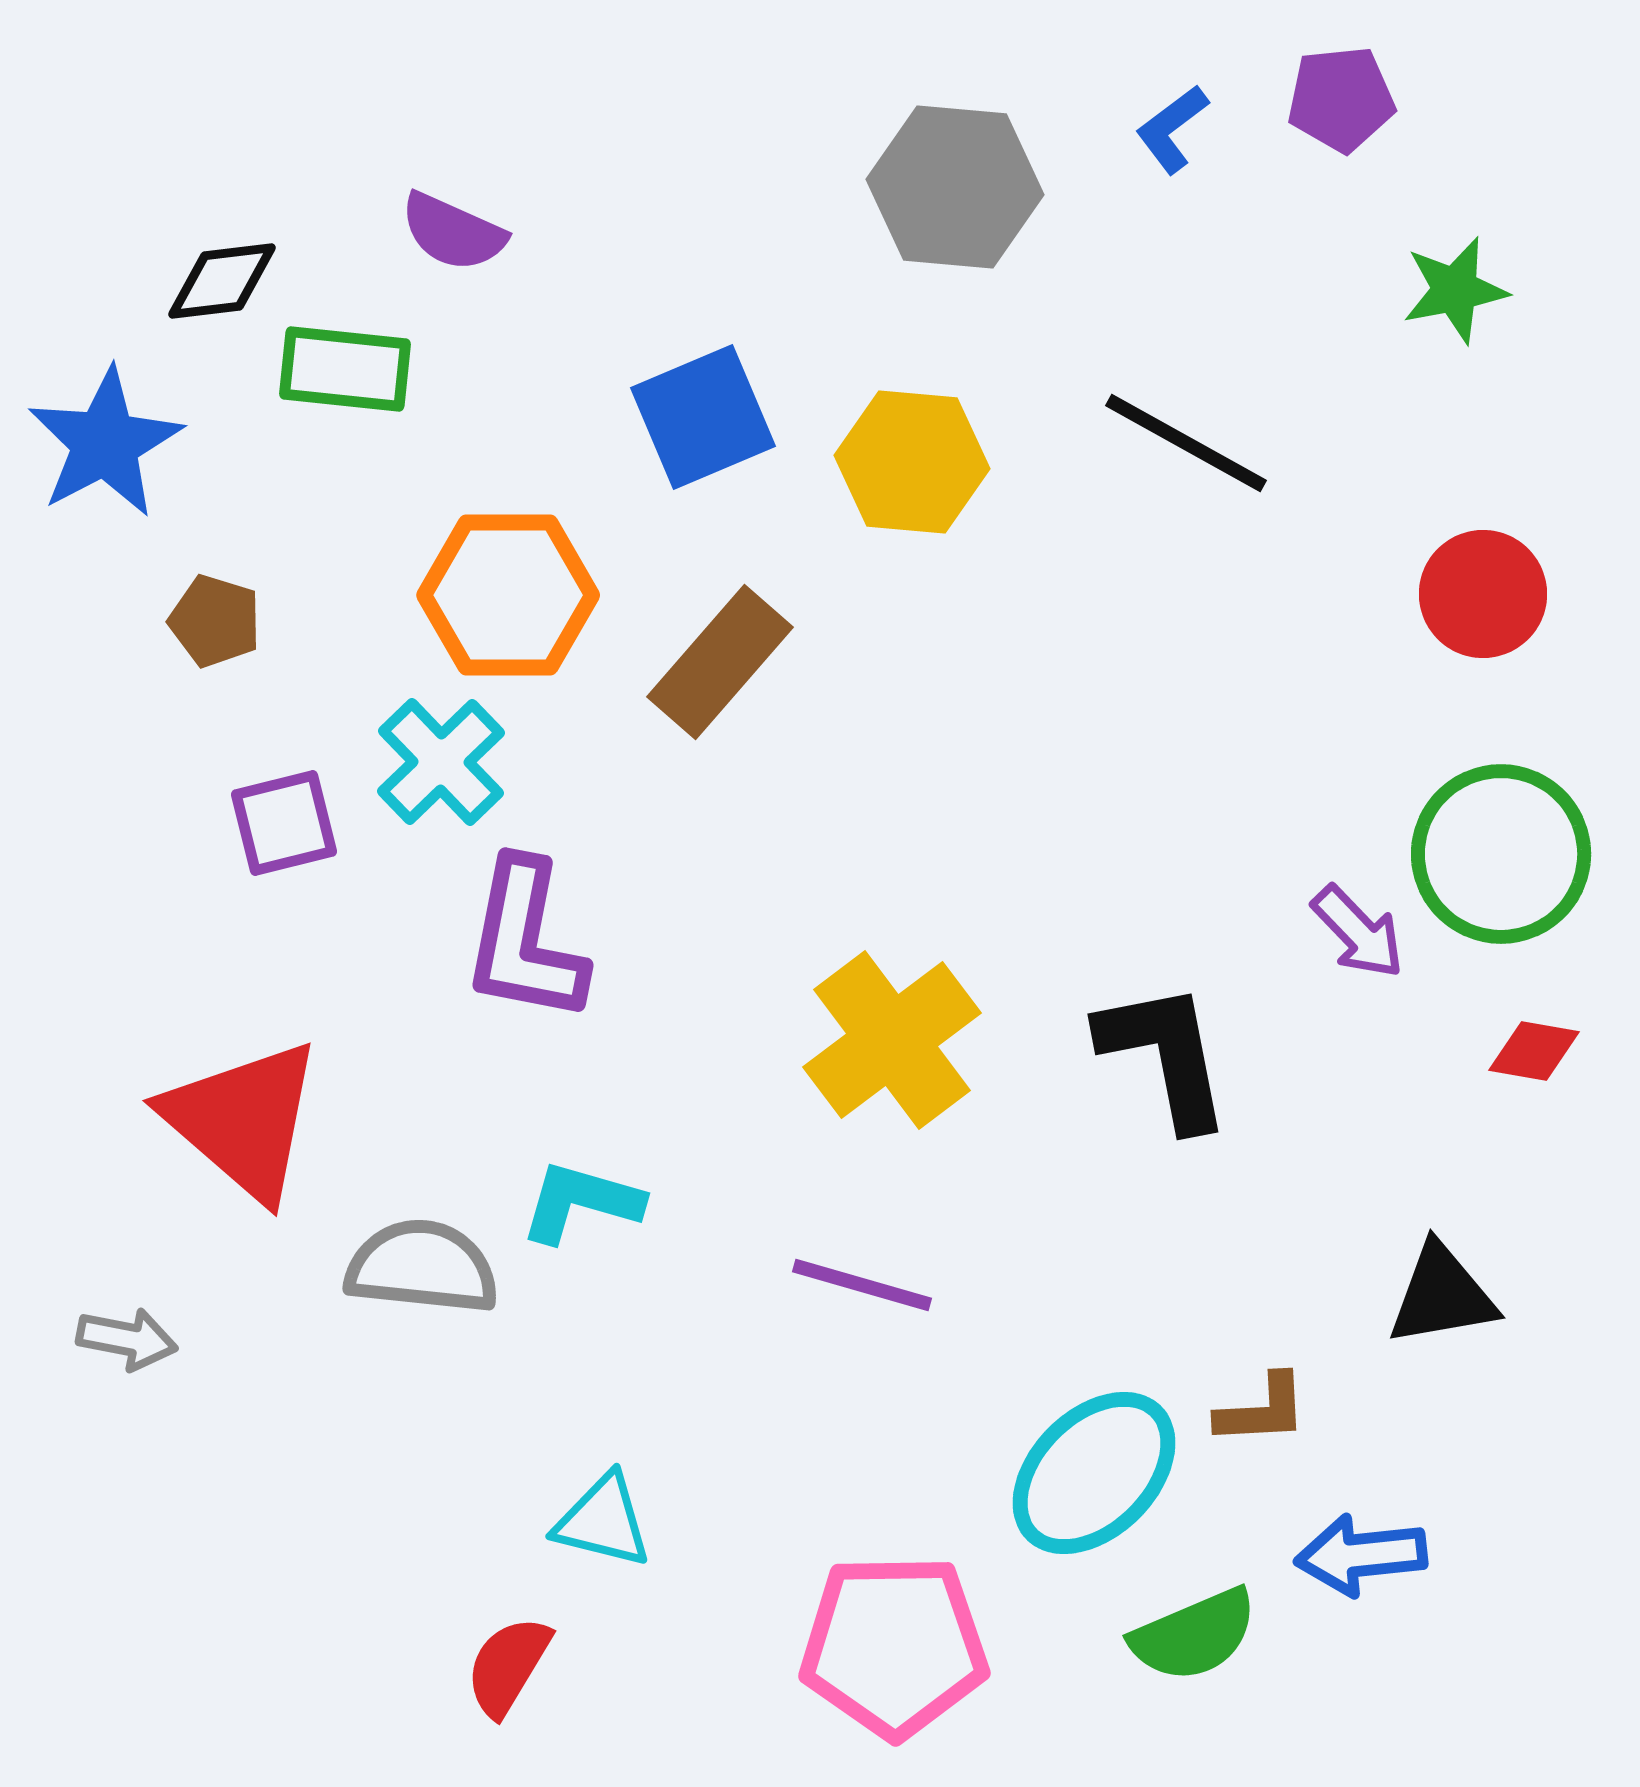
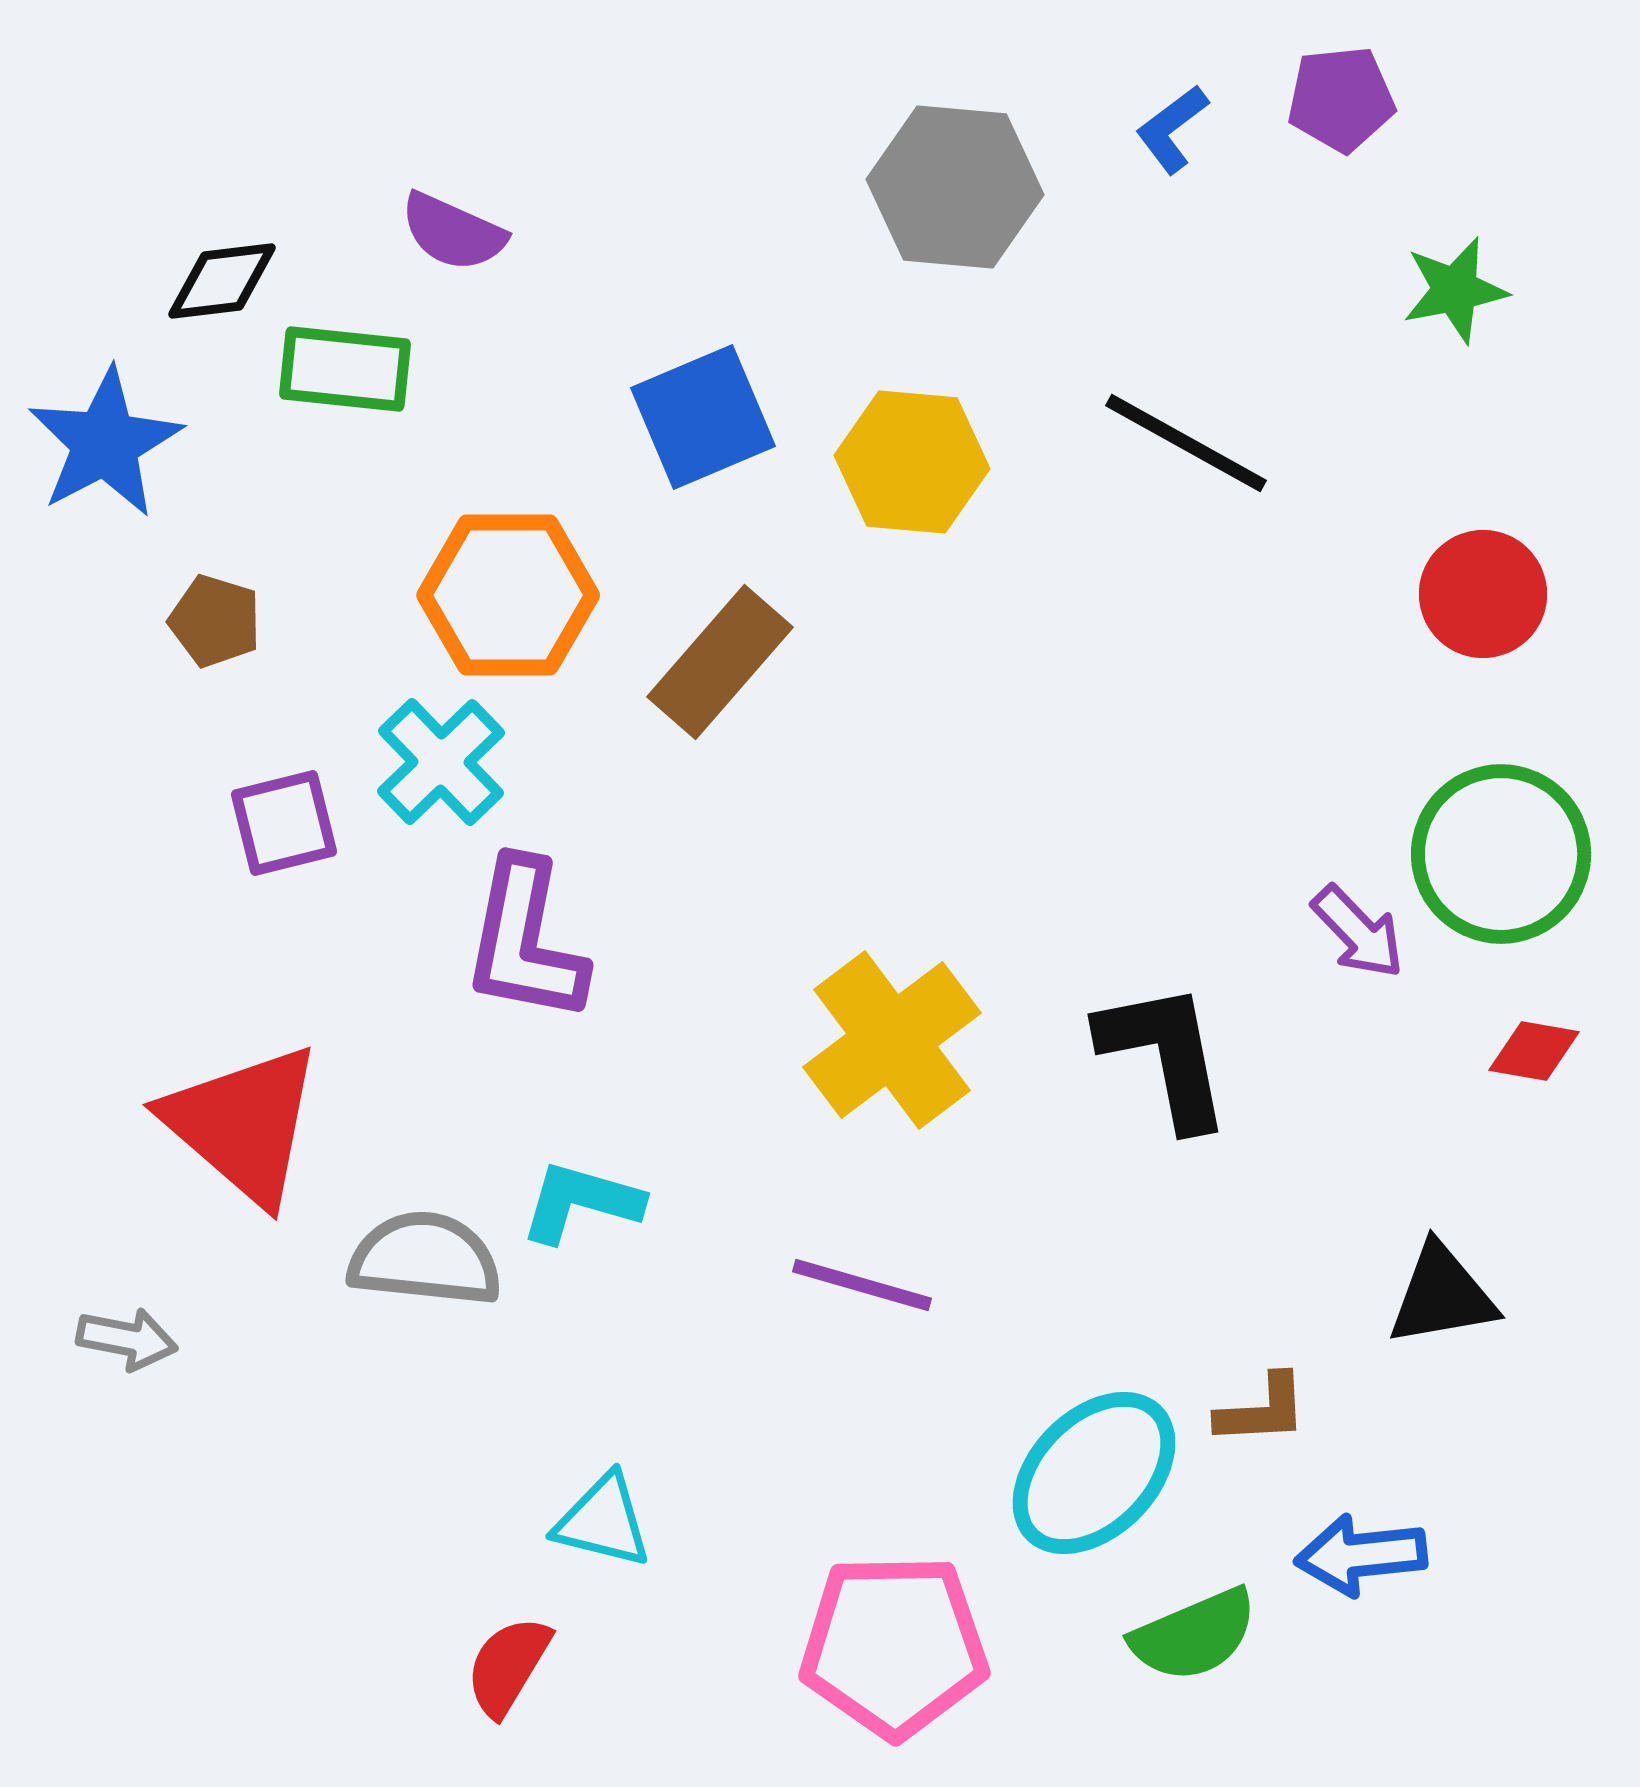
red triangle: moved 4 px down
gray semicircle: moved 3 px right, 8 px up
